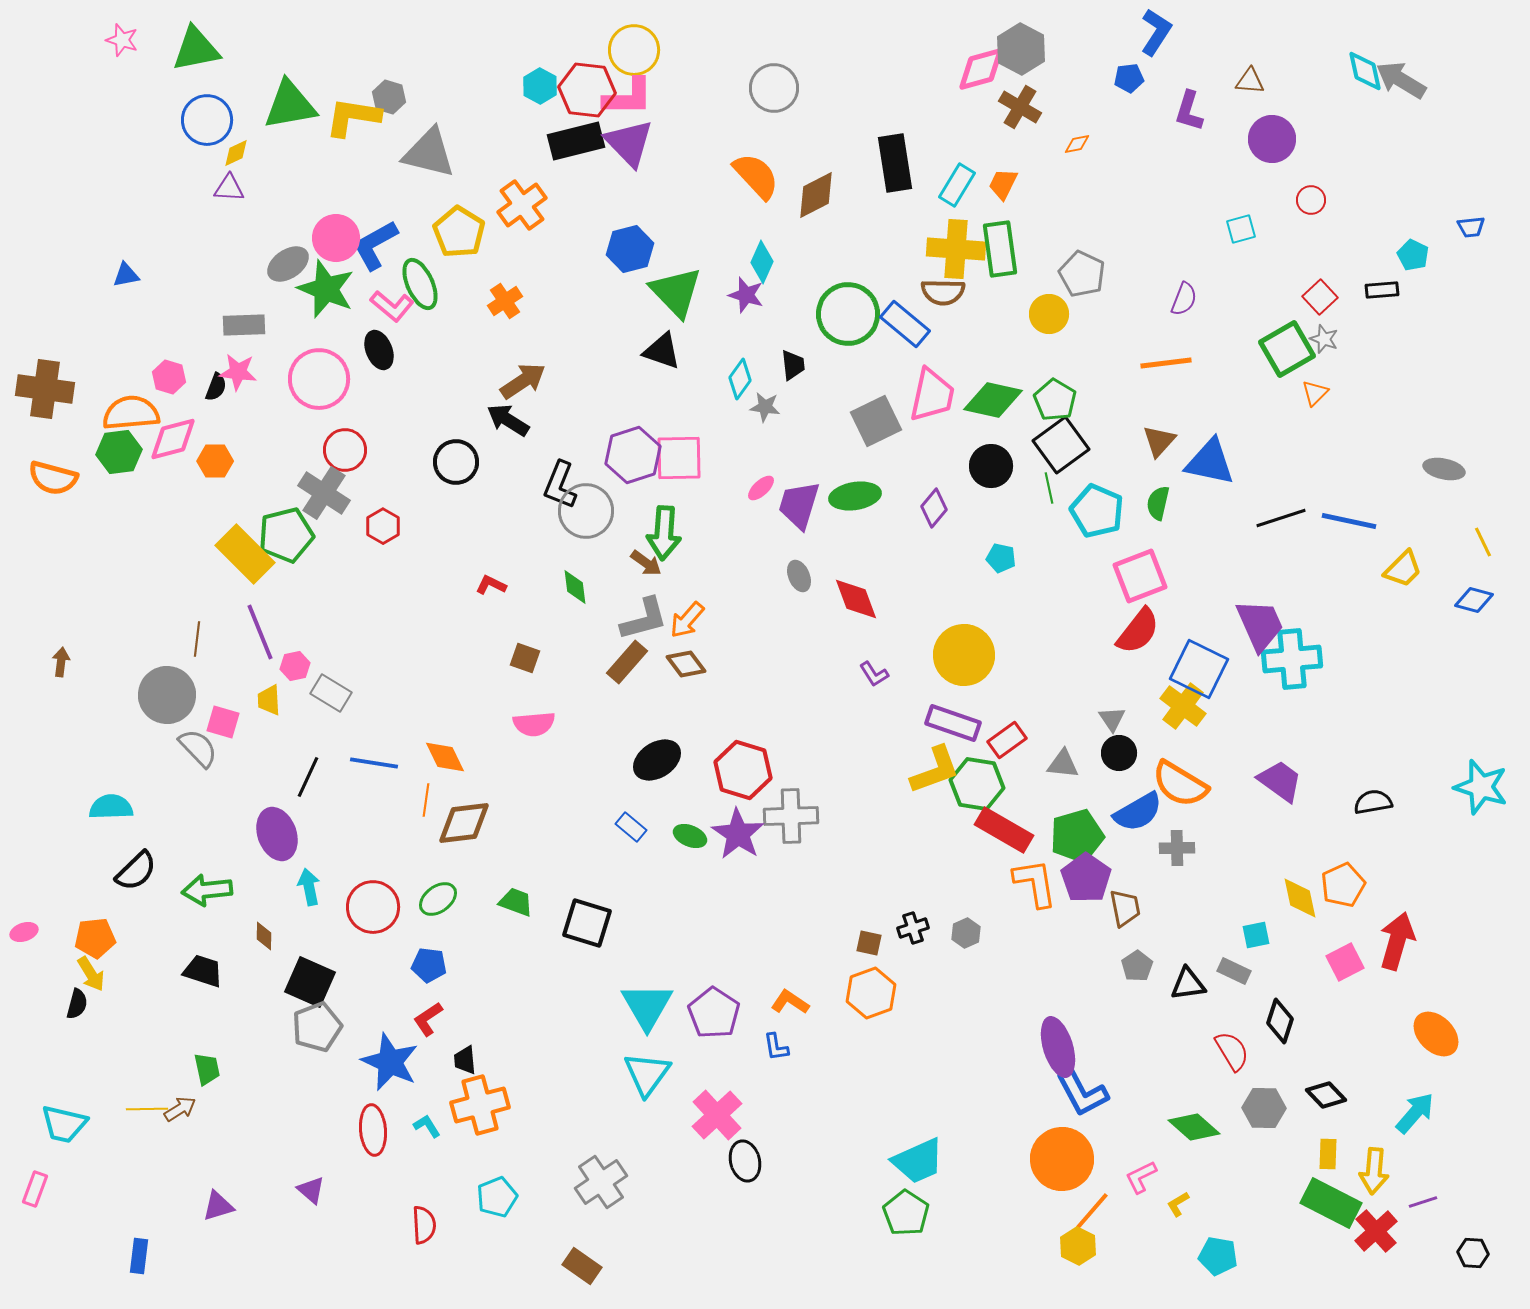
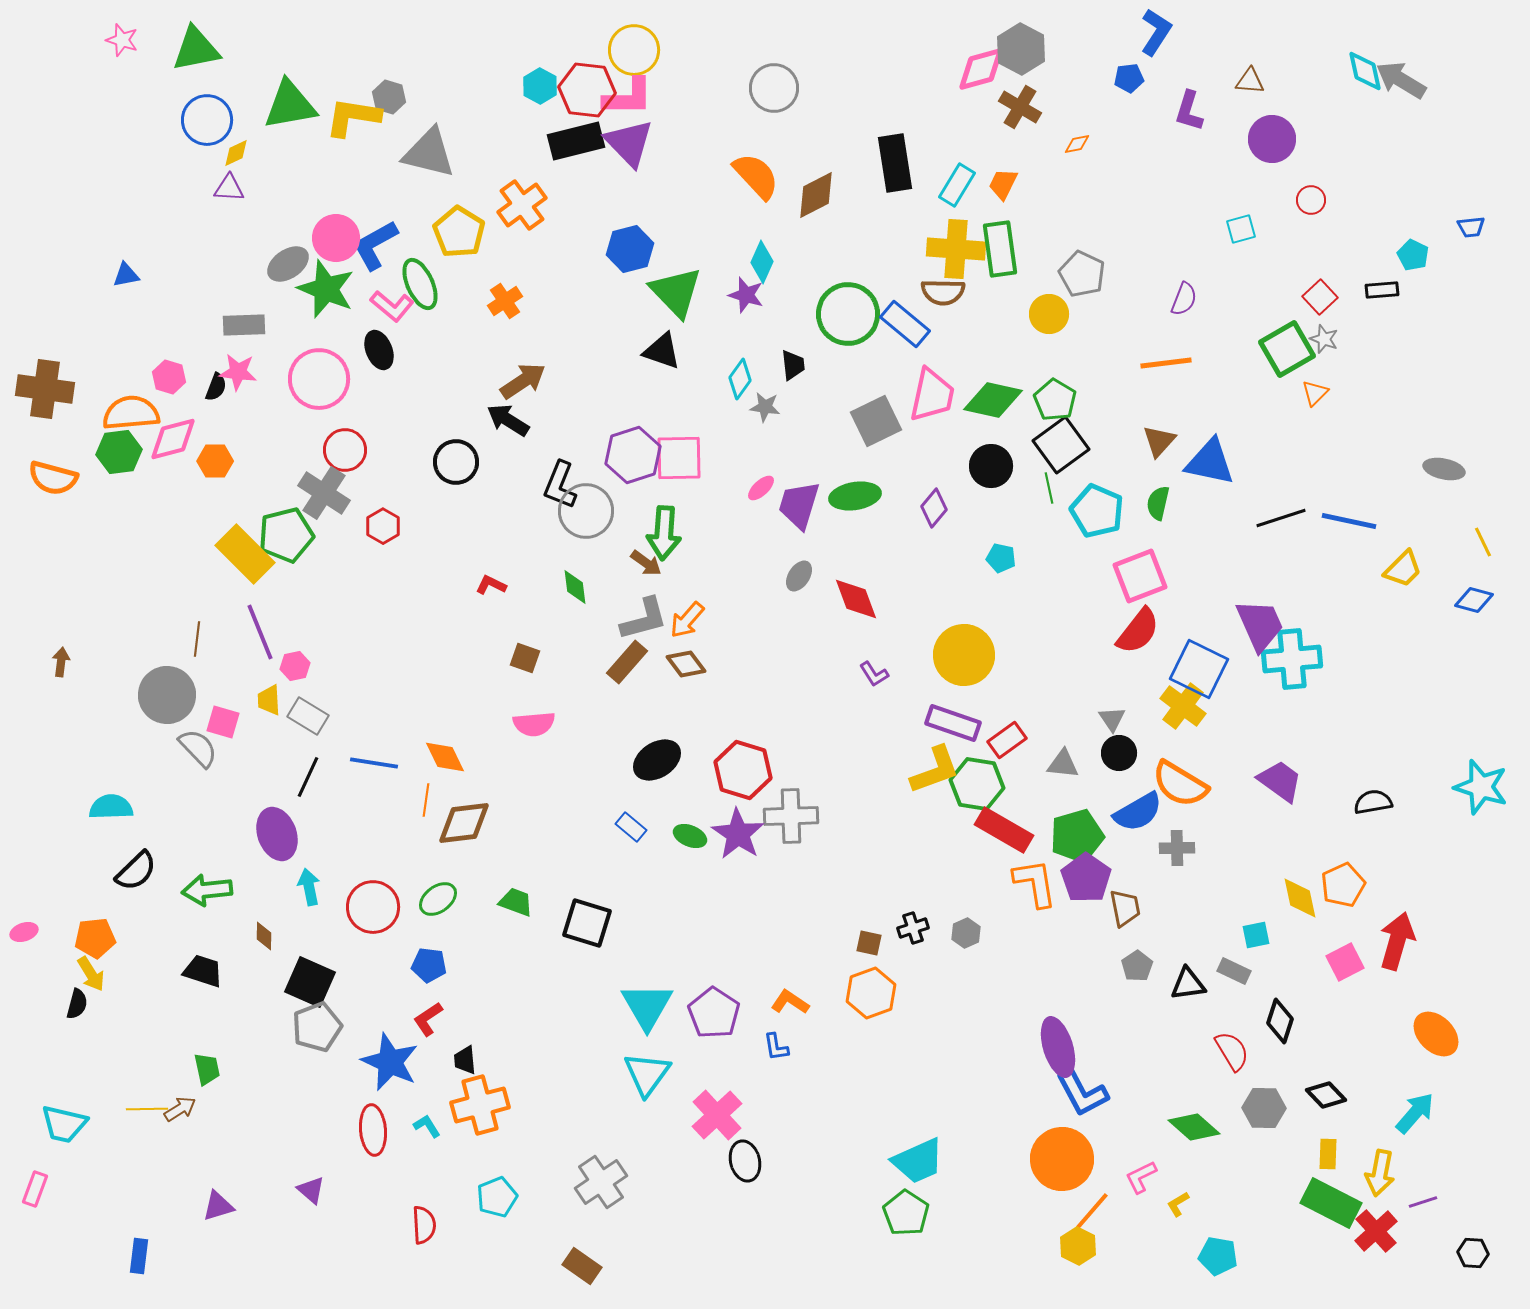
gray ellipse at (799, 576): rotated 56 degrees clockwise
gray rectangle at (331, 693): moved 23 px left, 23 px down
yellow arrow at (1374, 1171): moved 6 px right, 2 px down; rotated 6 degrees clockwise
